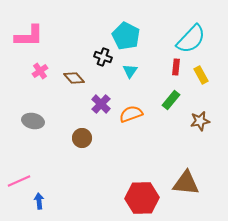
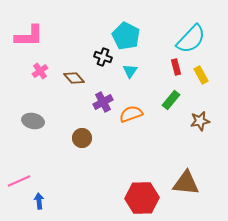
red rectangle: rotated 21 degrees counterclockwise
purple cross: moved 2 px right, 2 px up; rotated 18 degrees clockwise
